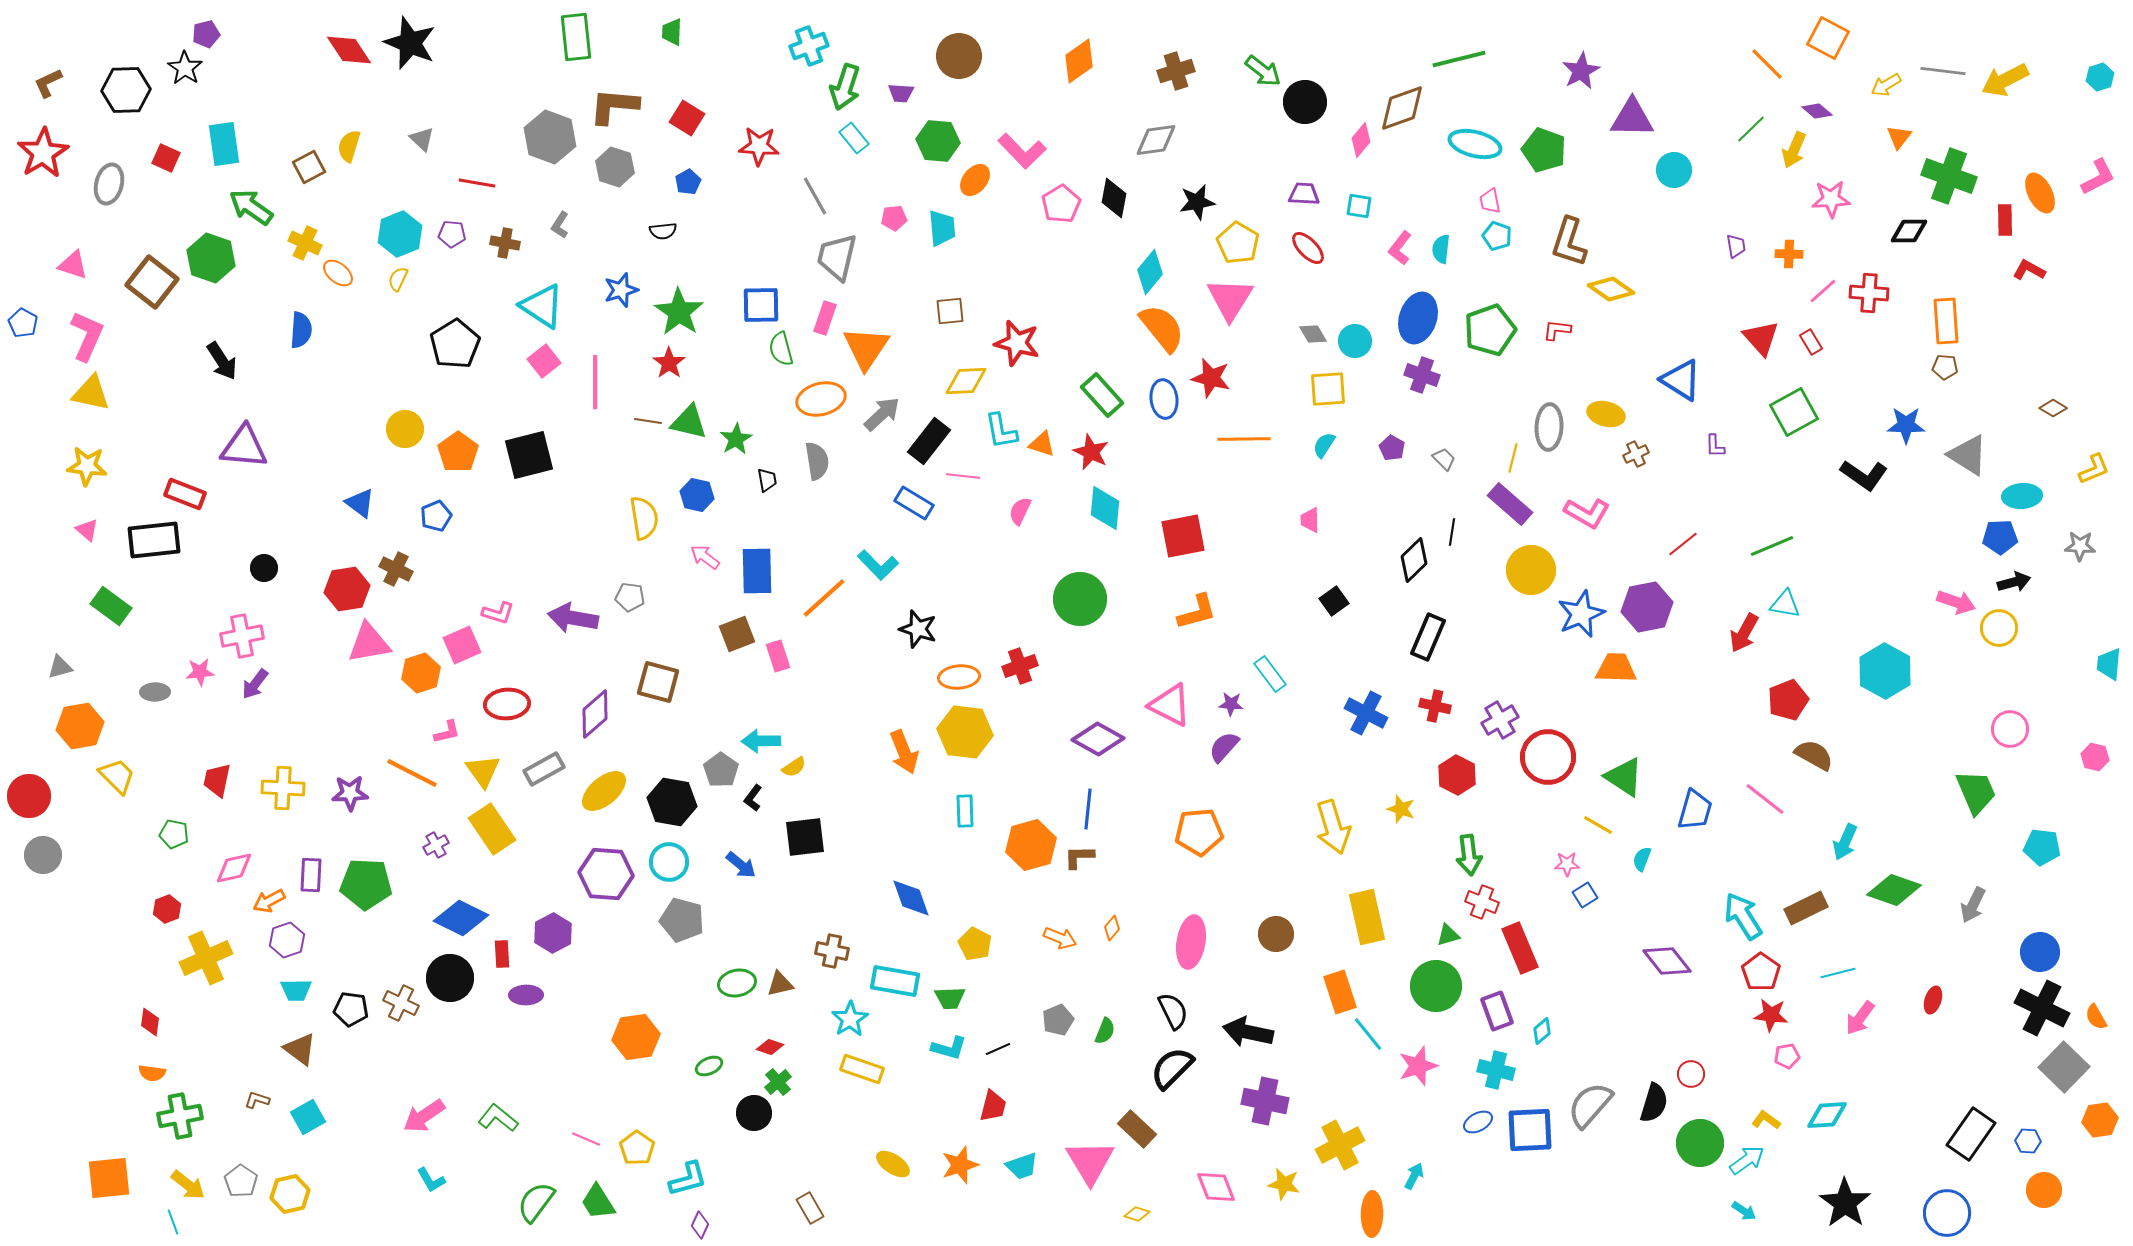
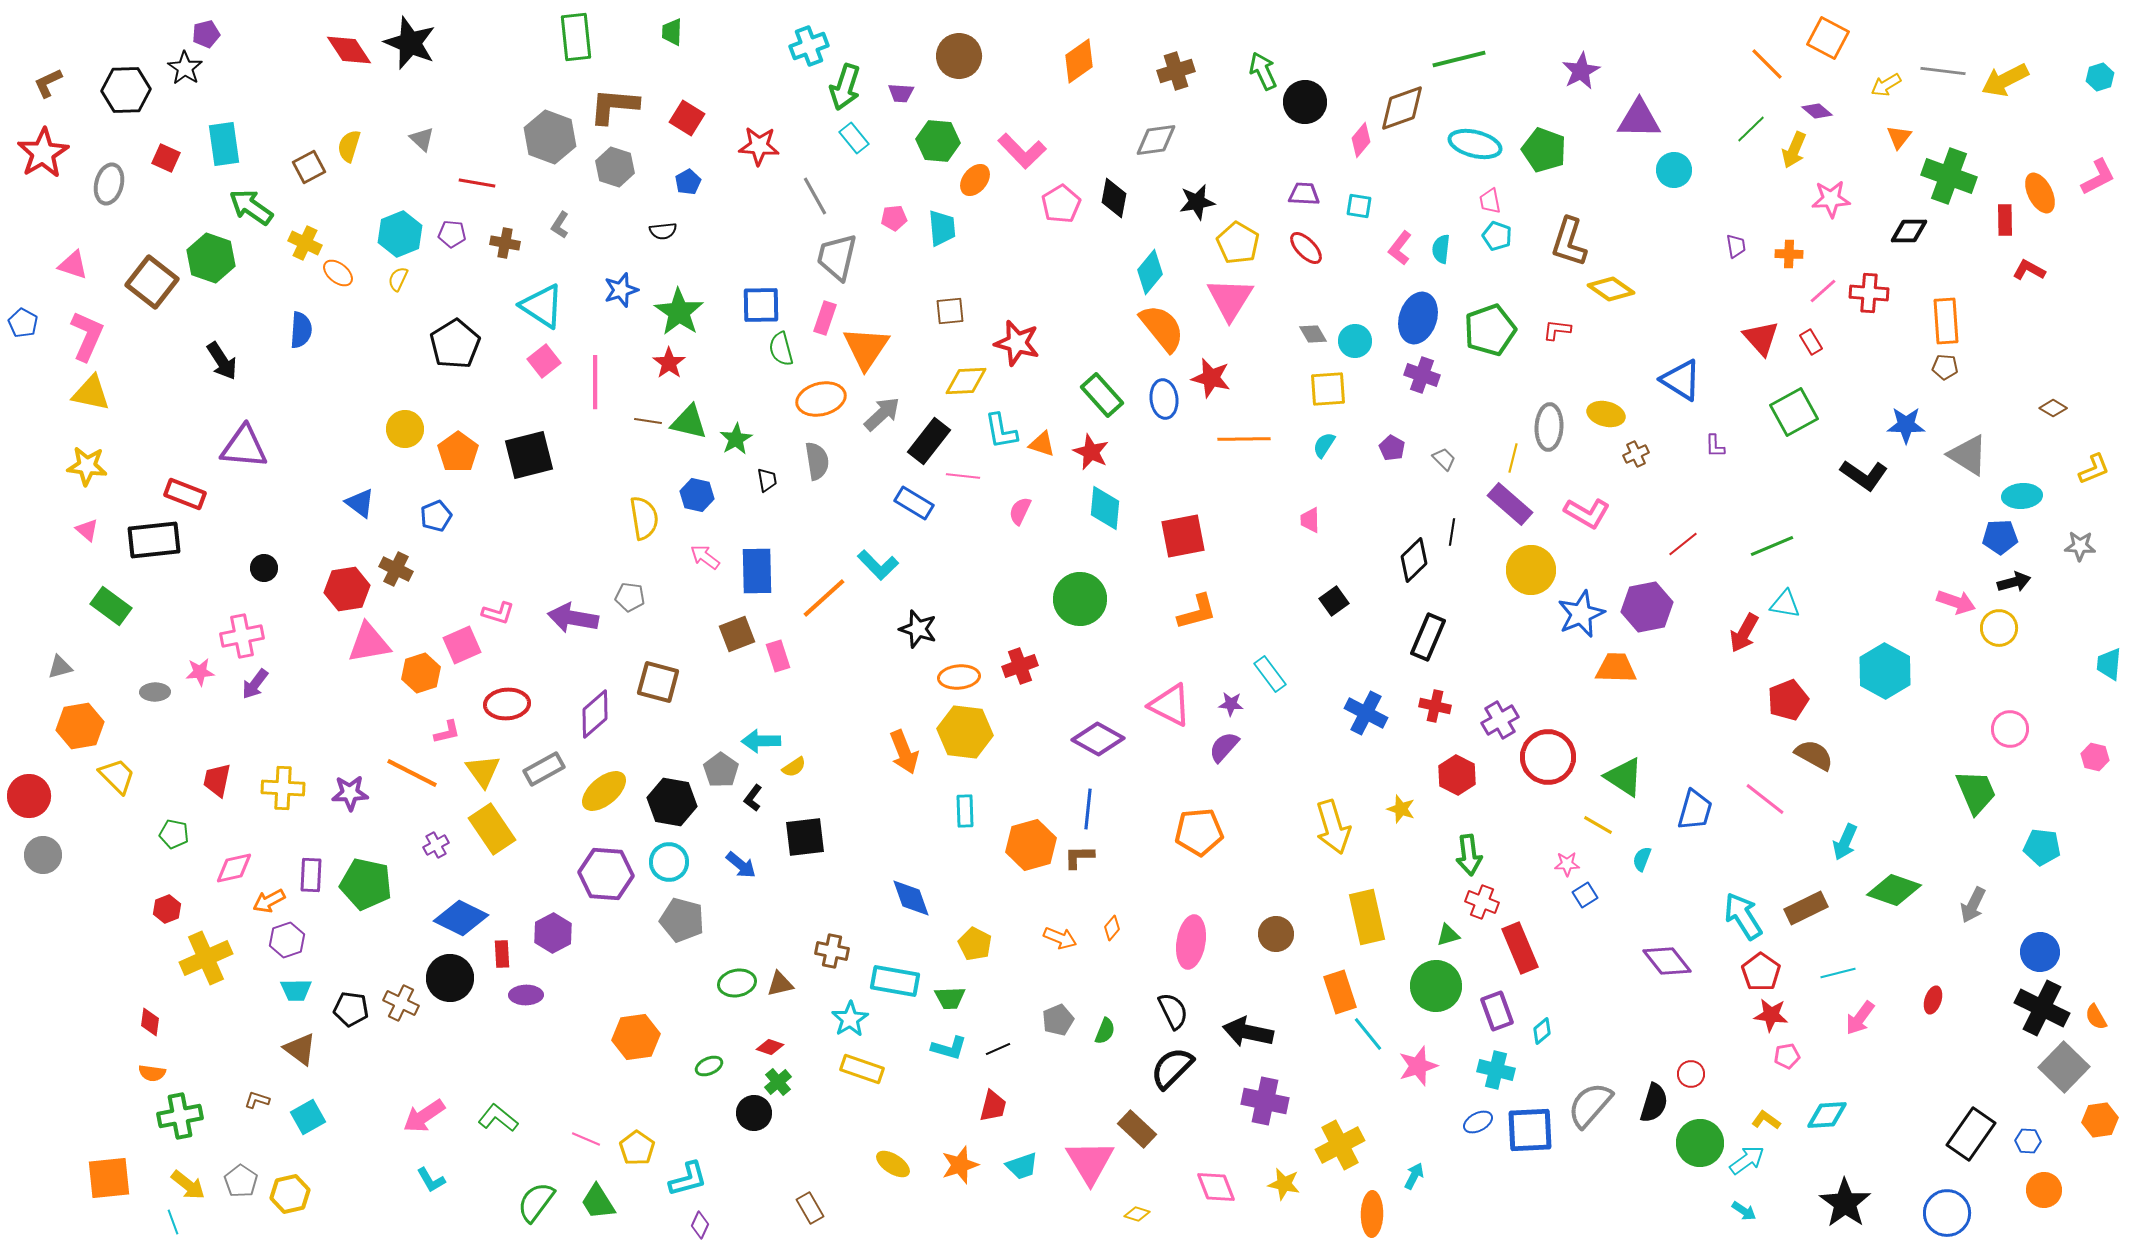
green arrow at (1263, 71): rotated 153 degrees counterclockwise
purple triangle at (1632, 118): moved 7 px right, 1 px down
red ellipse at (1308, 248): moved 2 px left
green pentagon at (366, 884): rotated 9 degrees clockwise
